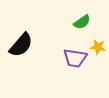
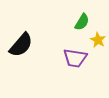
green semicircle: rotated 24 degrees counterclockwise
yellow star: moved 7 px up; rotated 21 degrees clockwise
